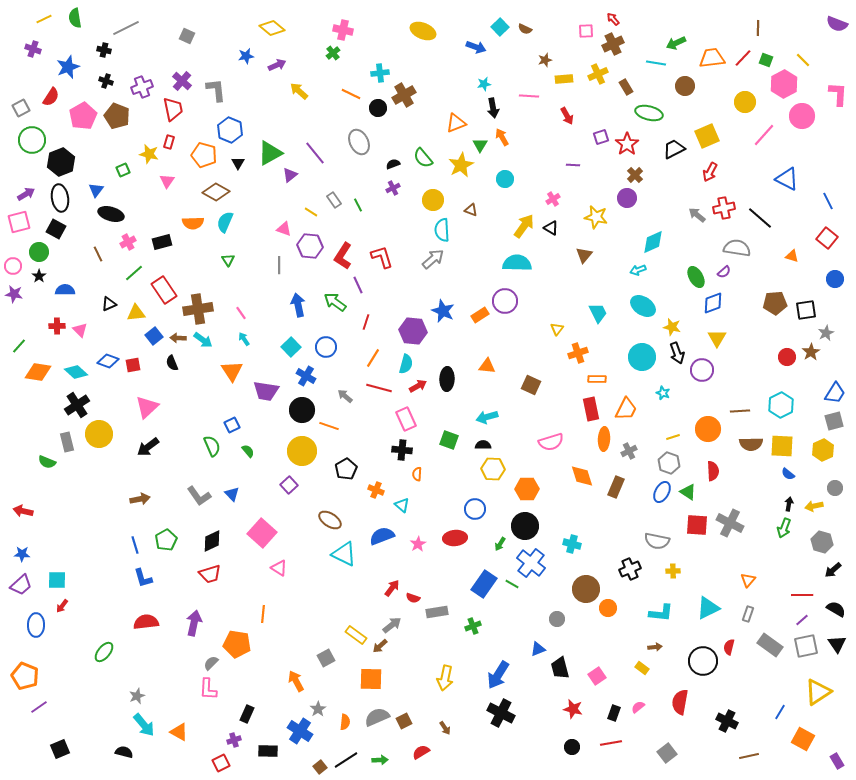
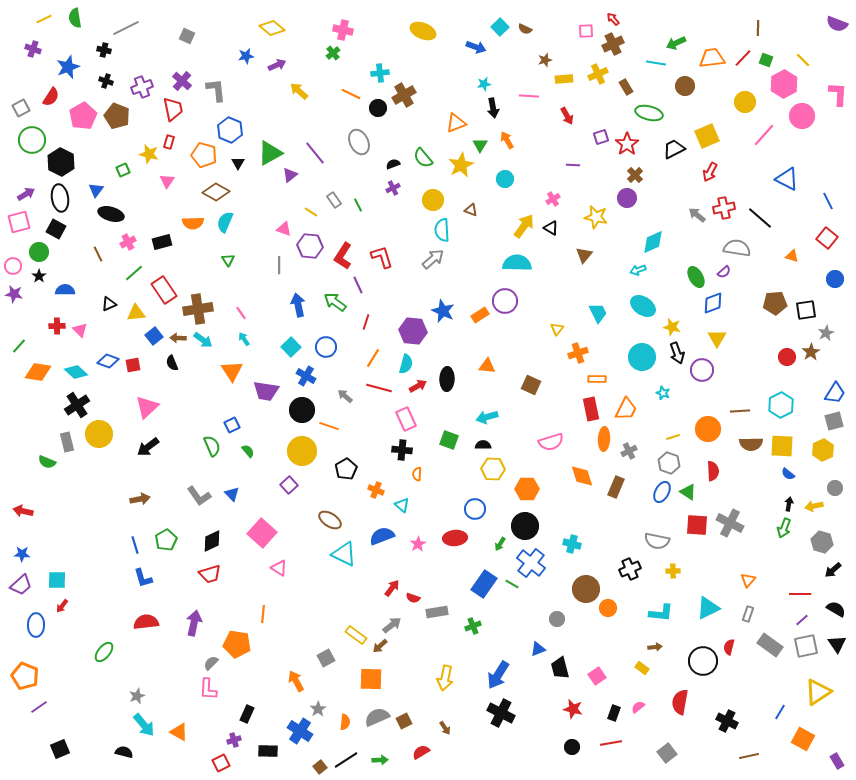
orange arrow at (502, 137): moved 5 px right, 3 px down
black hexagon at (61, 162): rotated 12 degrees counterclockwise
red line at (802, 595): moved 2 px left, 1 px up
